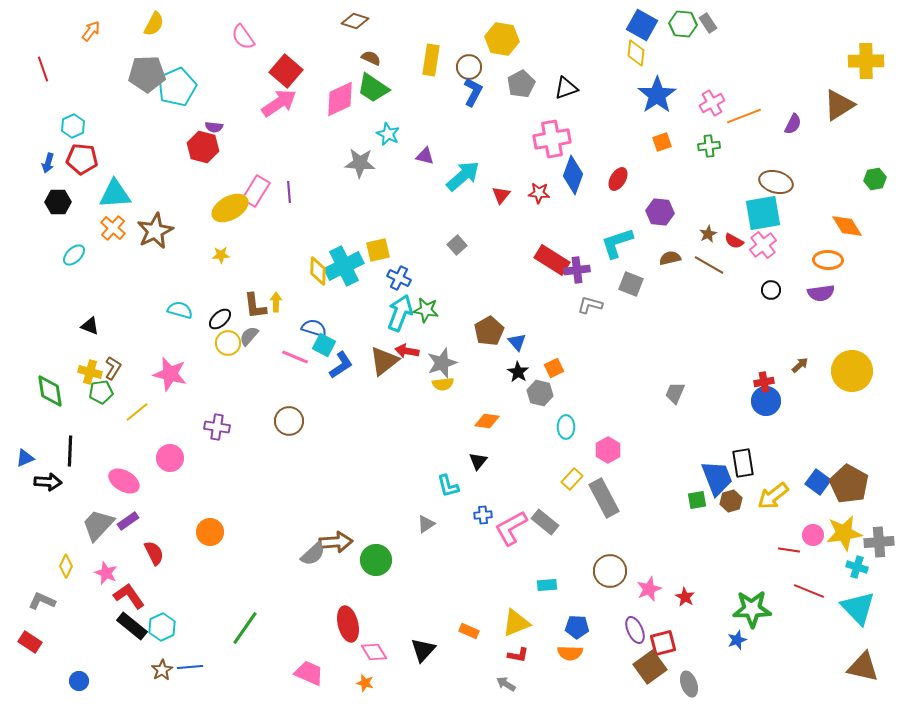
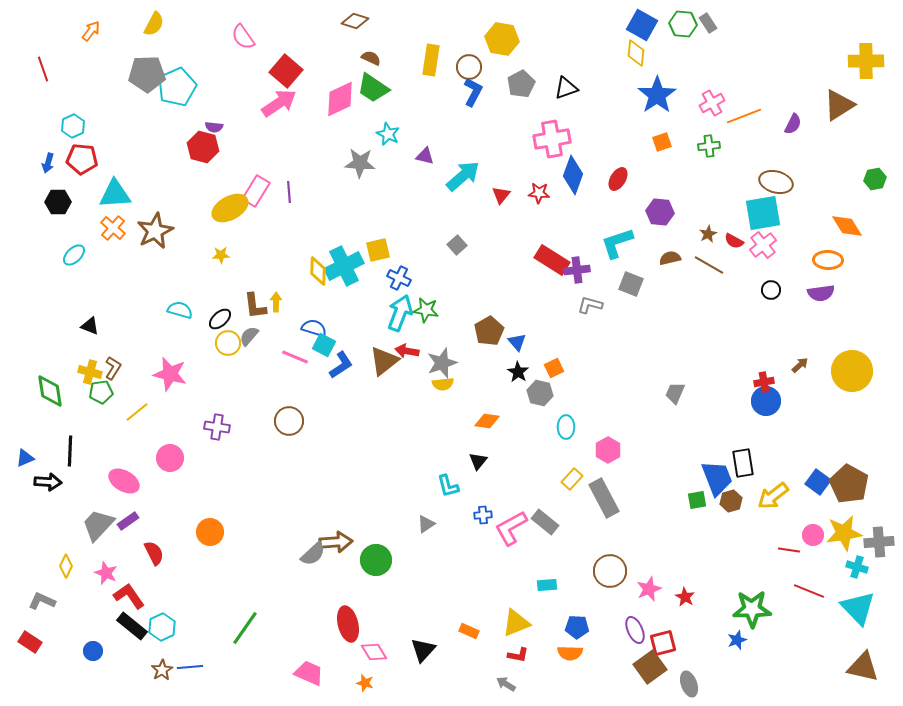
blue circle at (79, 681): moved 14 px right, 30 px up
